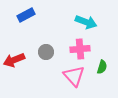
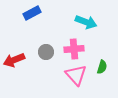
blue rectangle: moved 6 px right, 2 px up
pink cross: moved 6 px left
pink triangle: moved 2 px right, 1 px up
